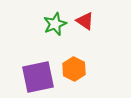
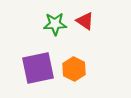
green star: rotated 20 degrees clockwise
purple square: moved 9 px up
